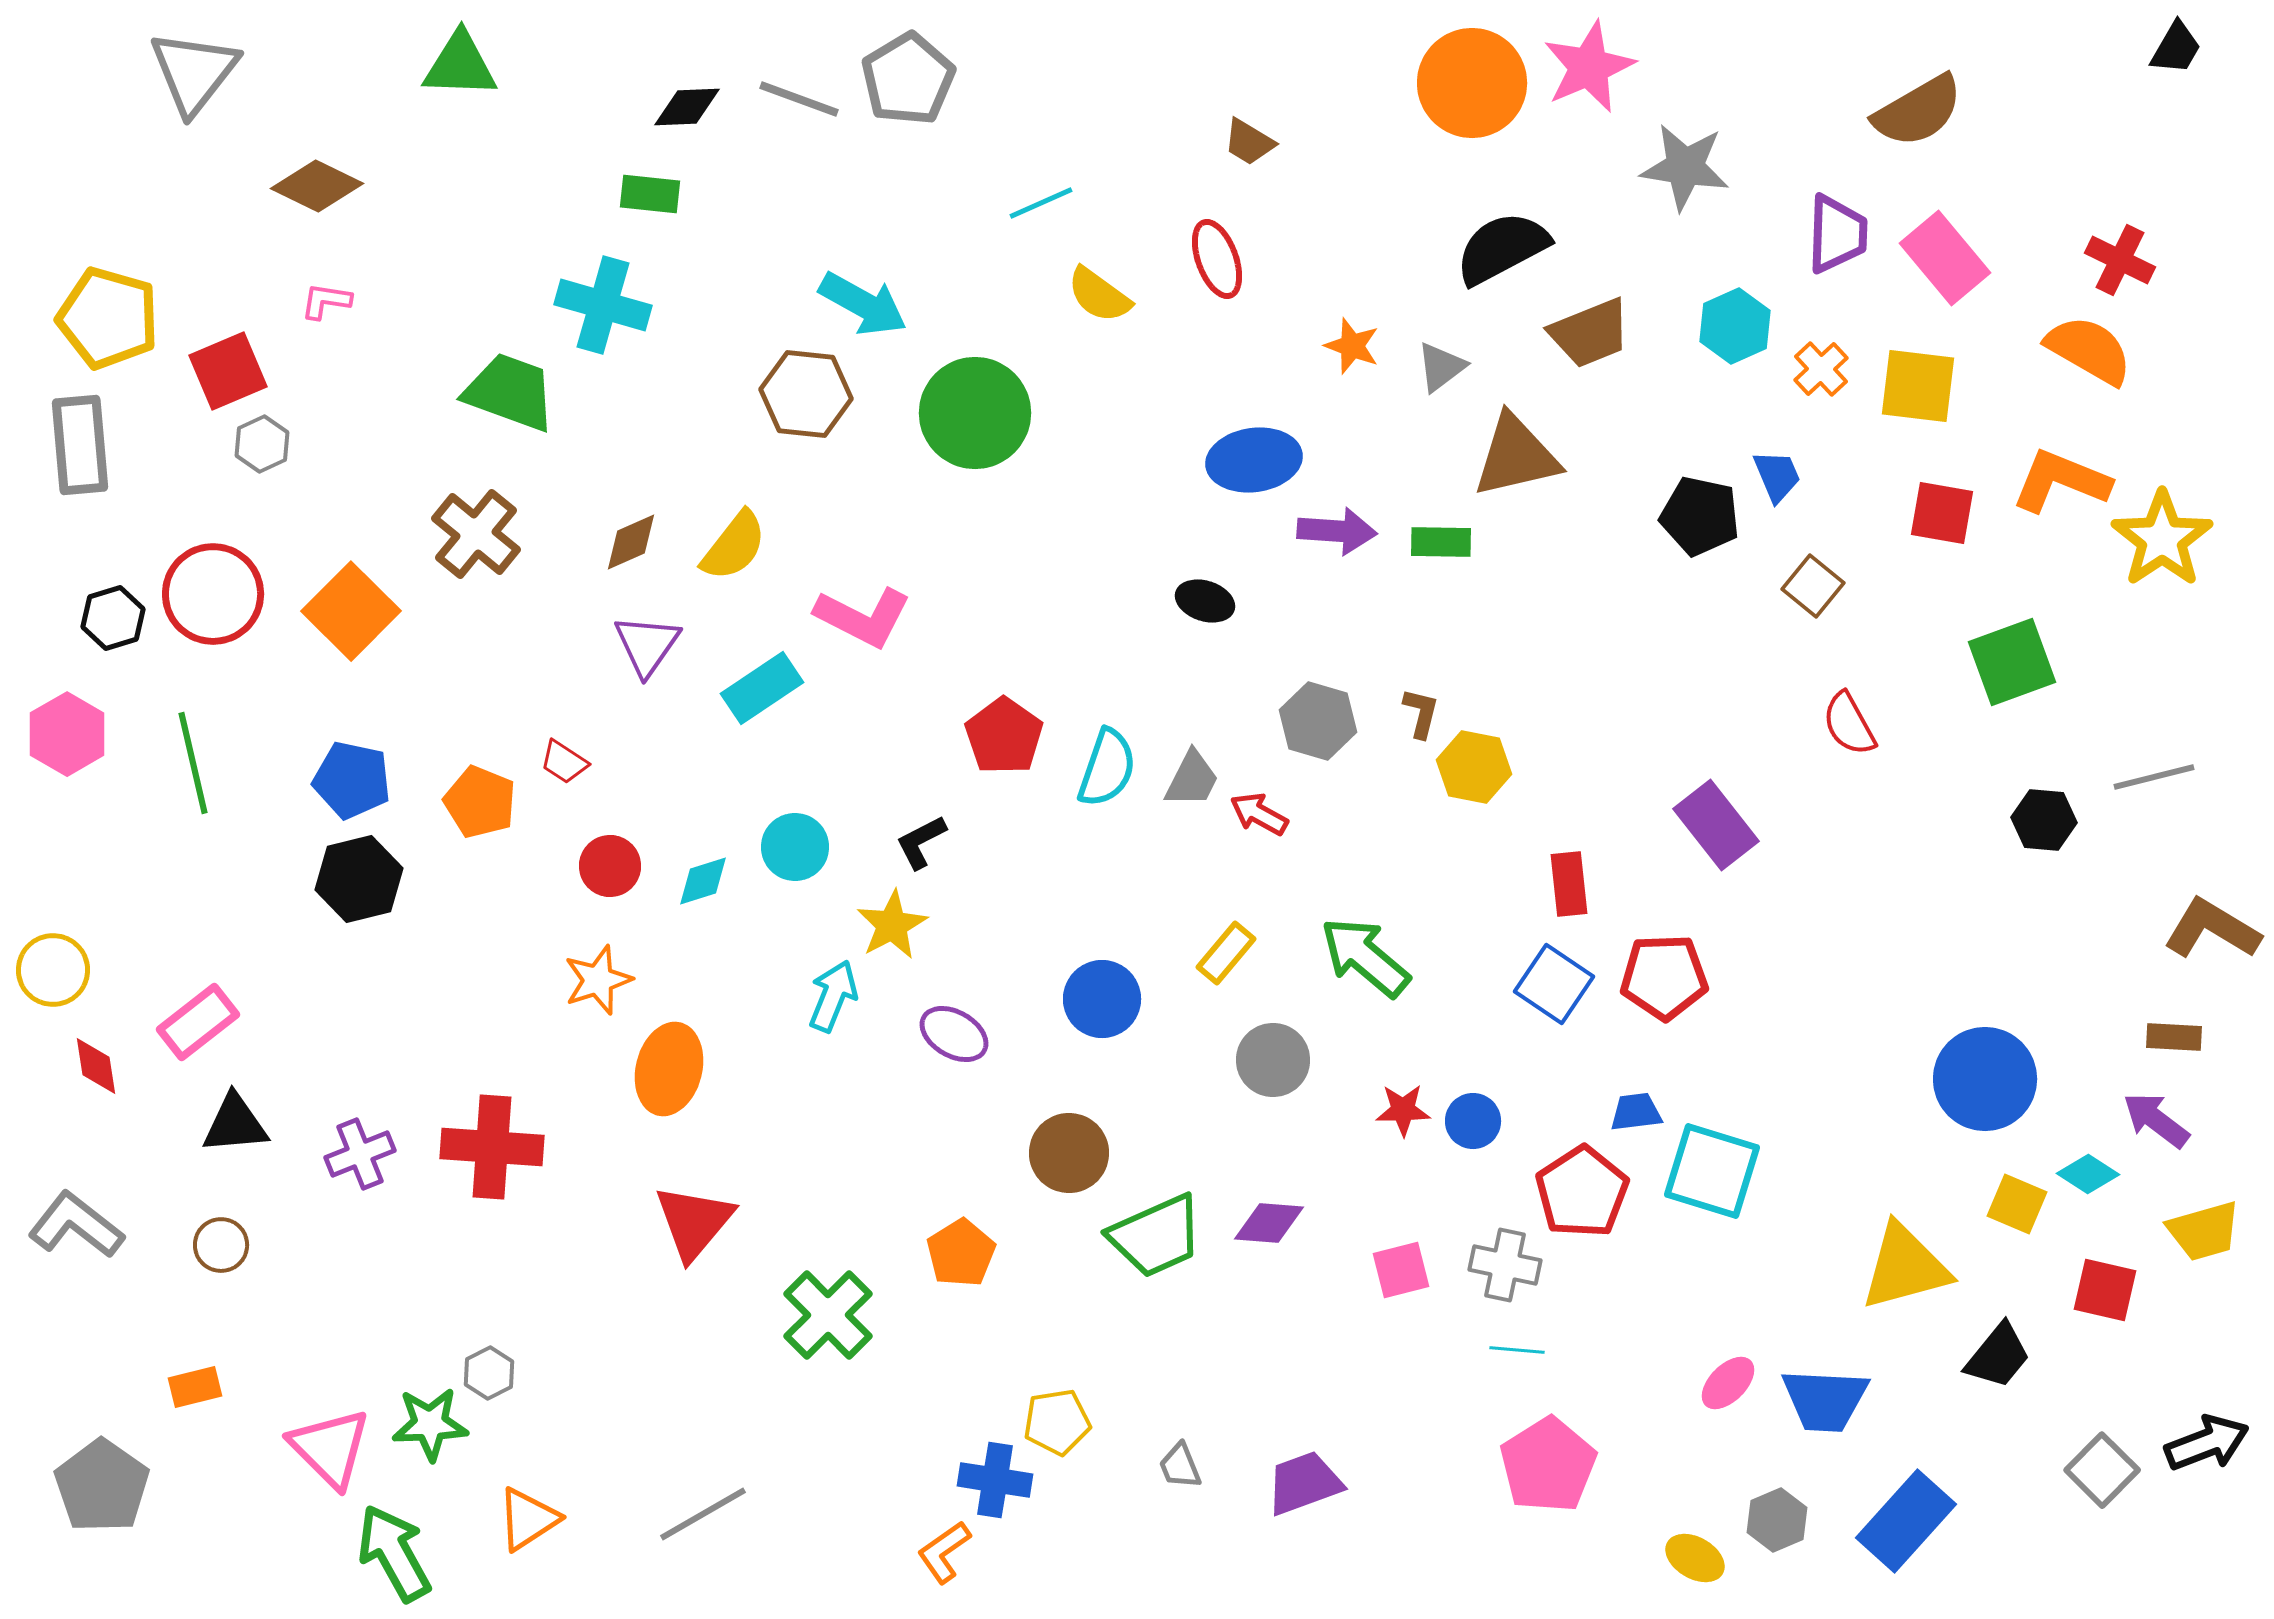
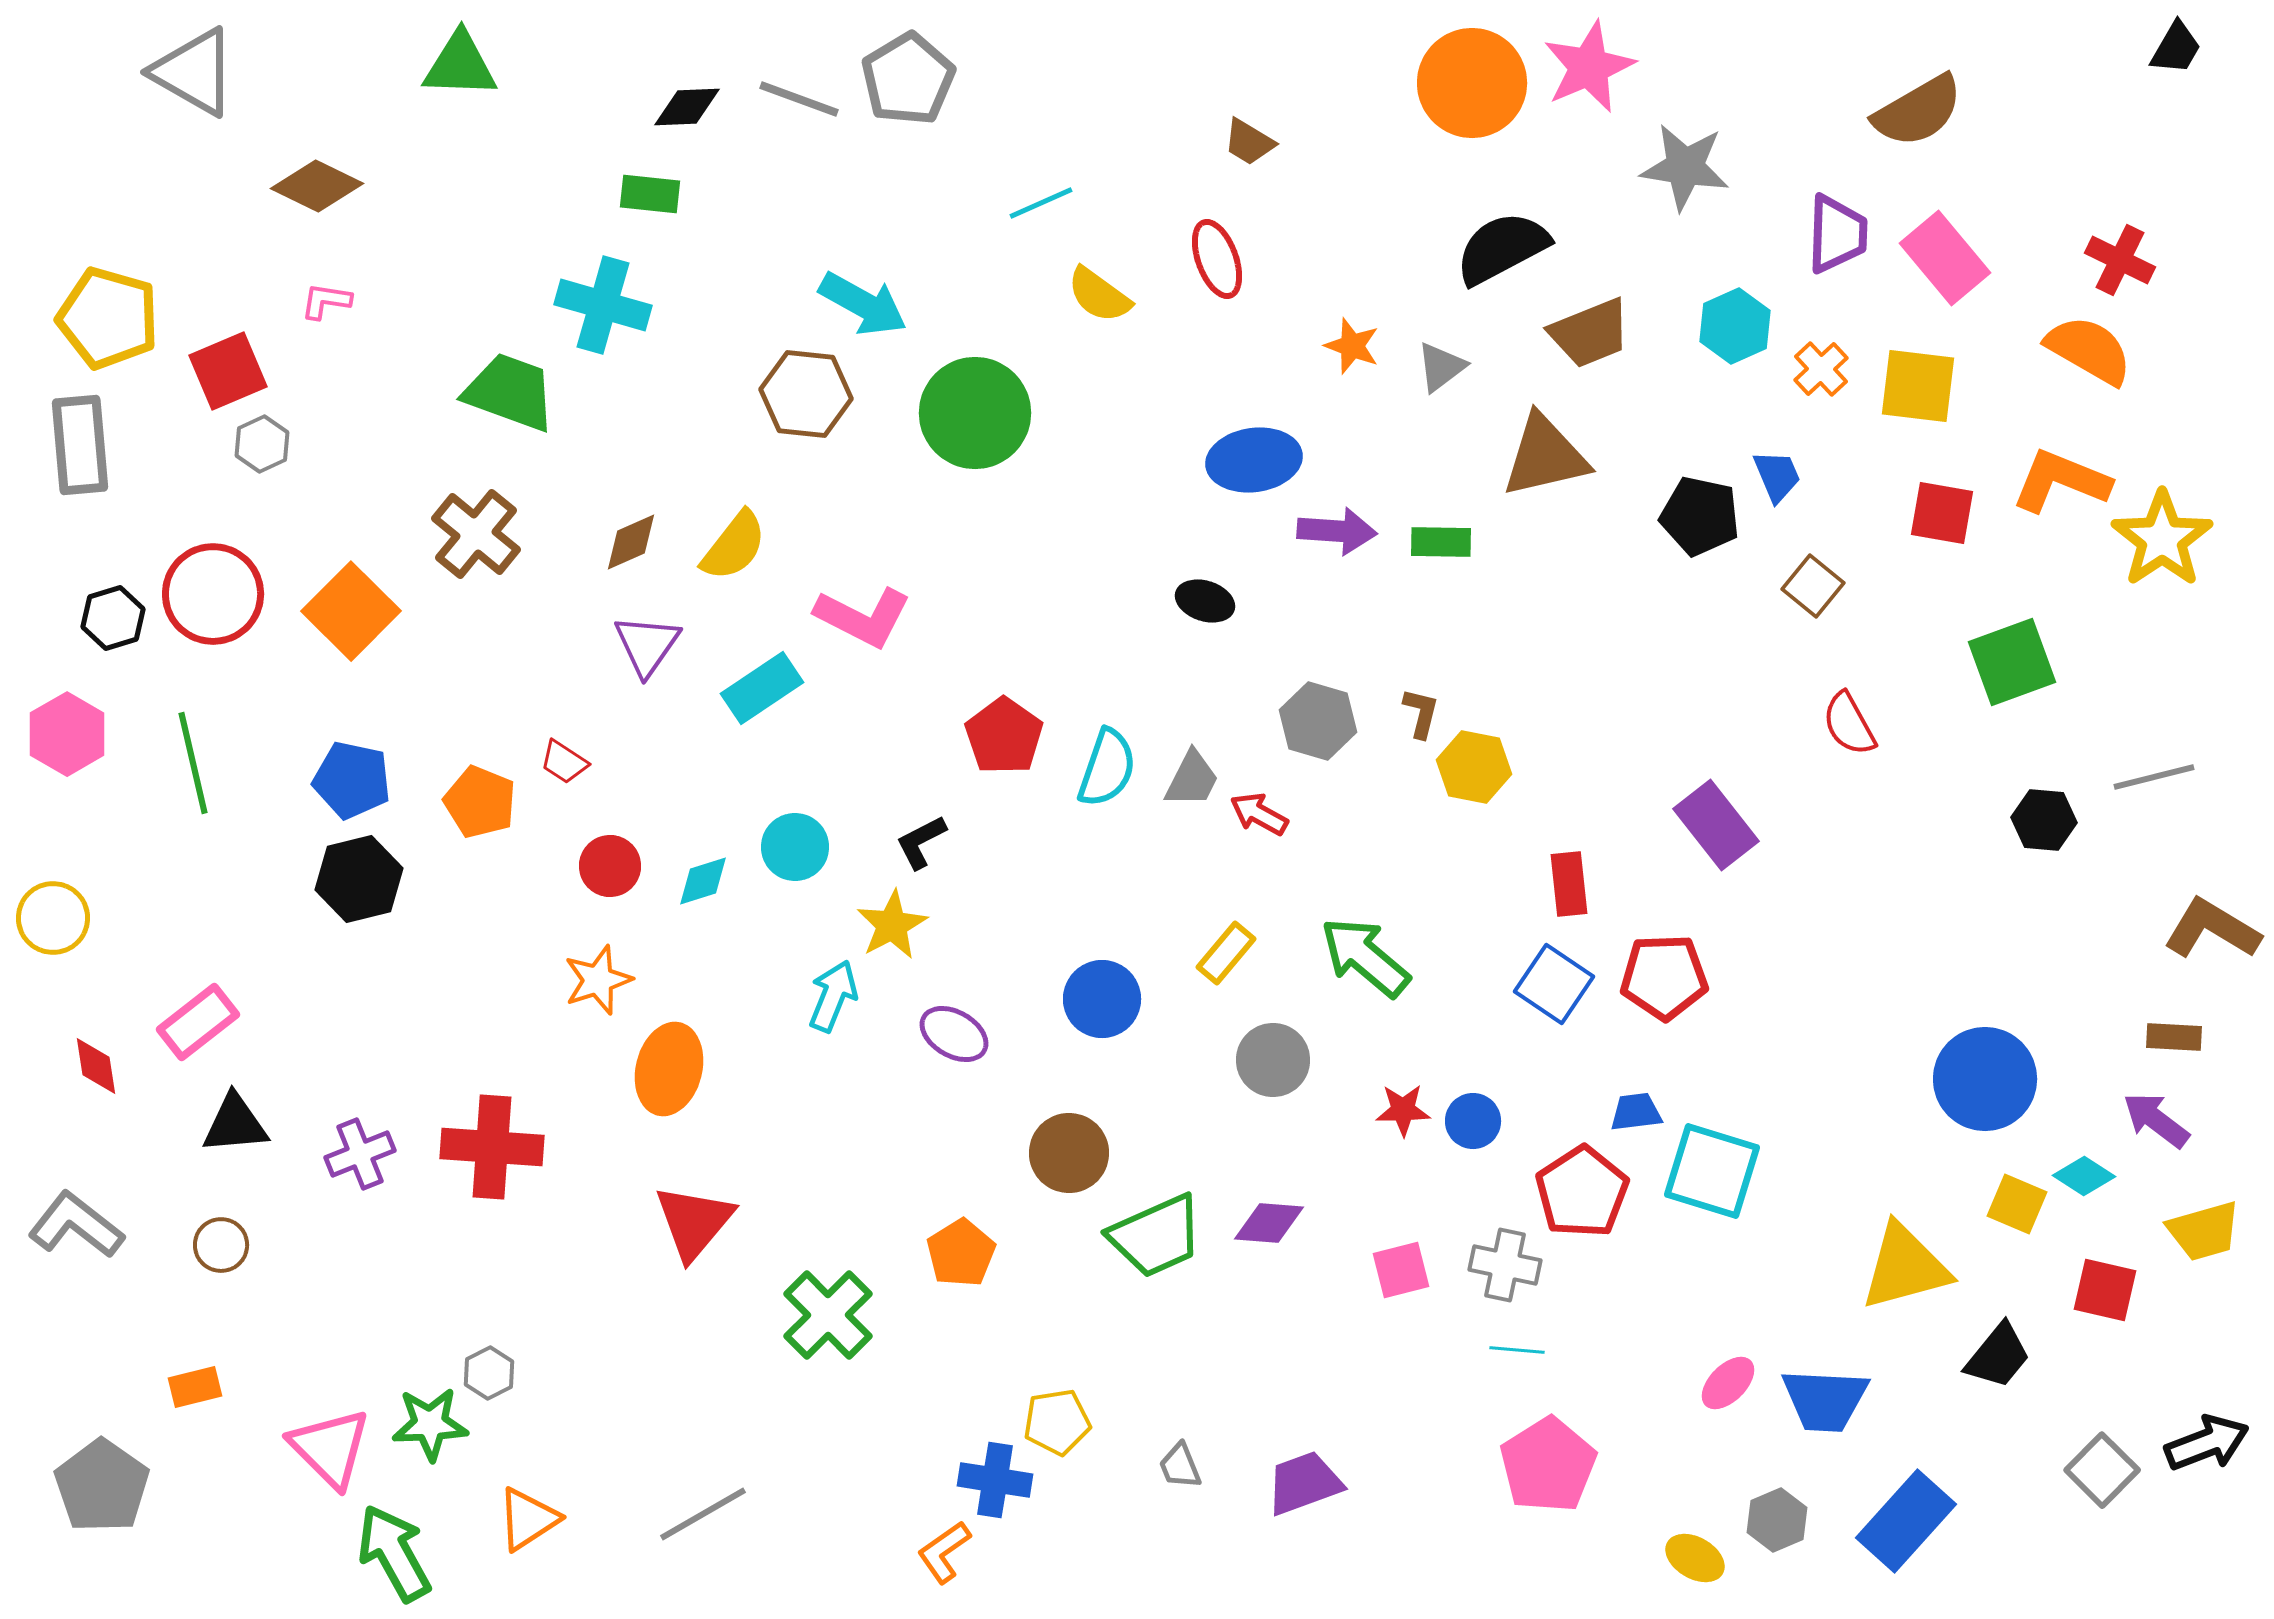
gray triangle at (194, 72): rotated 38 degrees counterclockwise
brown triangle at (1516, 456): moved 29 px right
yellow circle at (53, 970): moved 52 px up
cyan diamond at (2088, 1174): moved 4 px left, 2 px down
